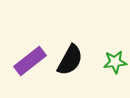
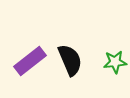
black semicircle: rotated 52 degrees counterclockwise
